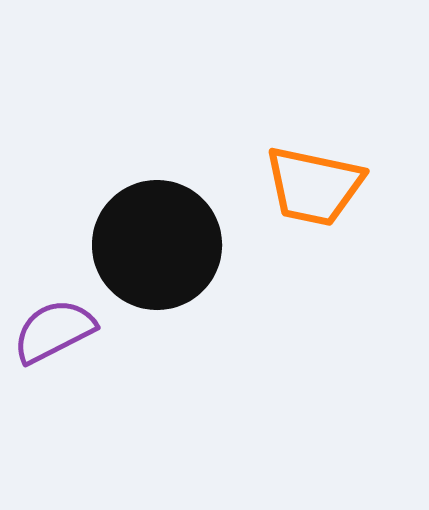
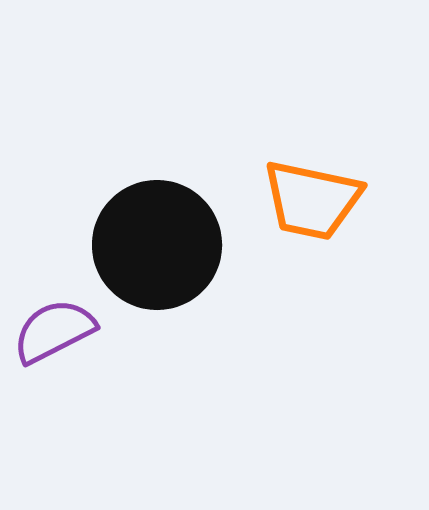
orange trapezoid: moved 2 px left, 14 px down
